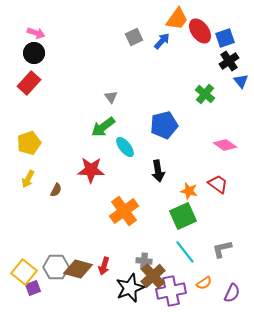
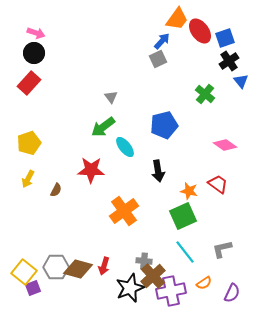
gray square: moved 24 px right, 22 px down
